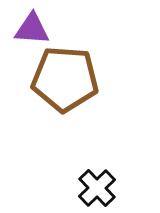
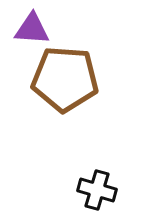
black cross: moved 2 px down; rotated 30 degrees counterclockwise
